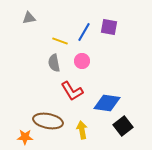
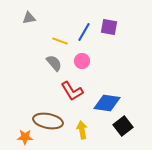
gray semicircle: rotated 150 degrees clockwise
